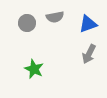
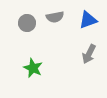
blue triangle: moved 4 px up
green star: moved 1 px left, 1 px up
